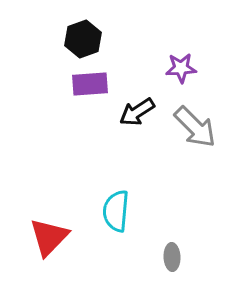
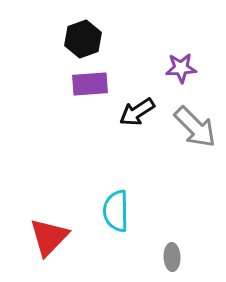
cyan semicircle: rotated 6 degrees counterclockwise
